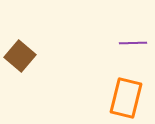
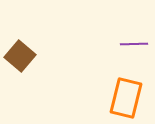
purple line: moved 1 px right, 1 px down
